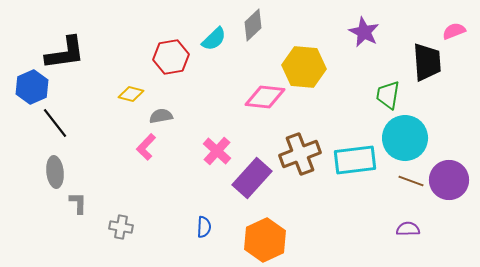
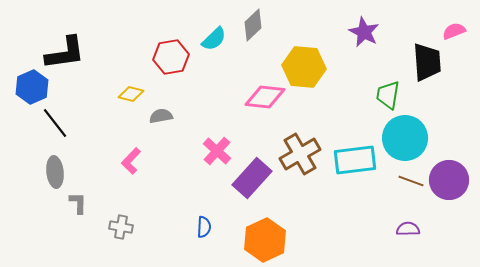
pink L-shape: moved 15 px left, 14 px down
brown cross: rotated 9 degrees counterclockwise
